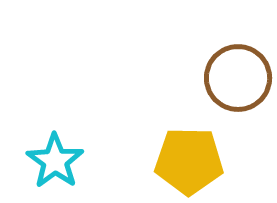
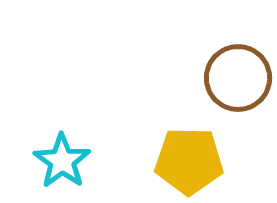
cyan star: moved 7 px right
